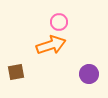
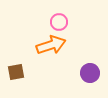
purple circle: moved 1 px right, 1 px up
